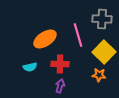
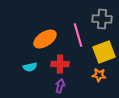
yellow square: rotated 25 degrees clockwise
